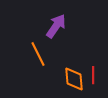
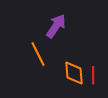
orange diamond: moved 6 px up
